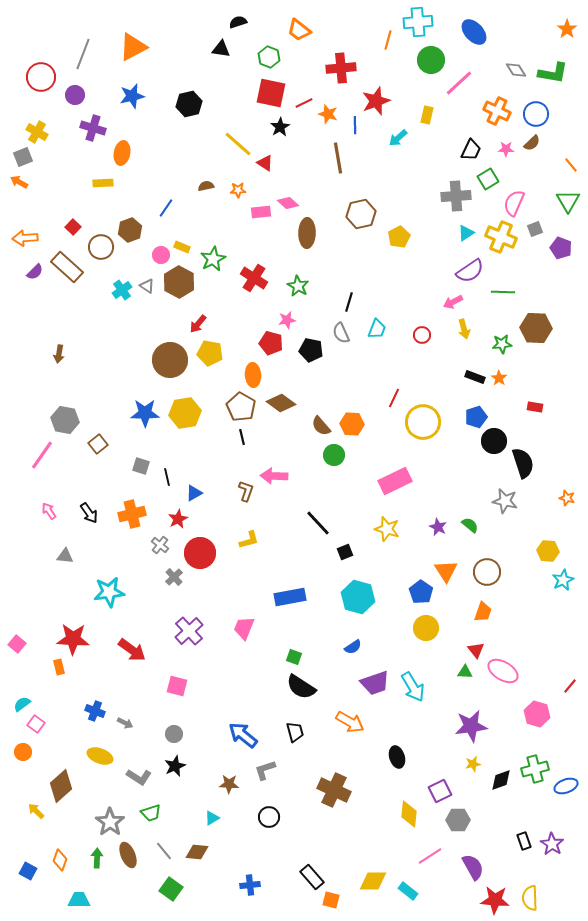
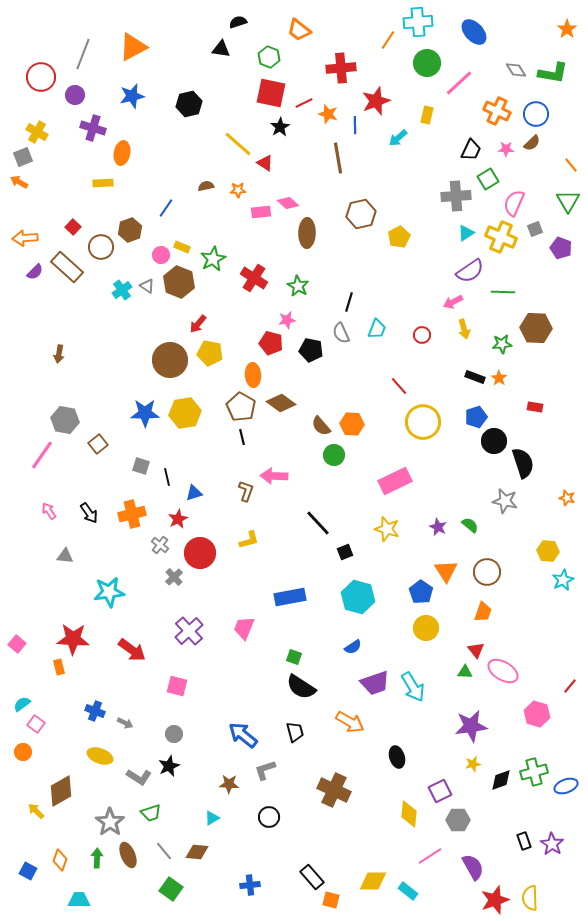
orange line at (388, 40): rotated 18 degrees clockwise
green circle at (431, 60): moved 4 px left, 3 px down
brown hexagon at (179, 282): rotated 8 degrees counterclockwise
red line at (394, 398): moved 5 px right, 12 px up; rotated 66 degrees counterclockwise
blue triangle at (194, 493): rotated 12 degrees clockwise
black star at (175, 766): moved 6 px left
green cross at (535, 769): moved 1 px left, 3 px down
brown diamond at (61, 786): moved 5 px down; rotated 12 degrees clockwise
red star at (495, 900): rotated 24 degrees counterclockwise
